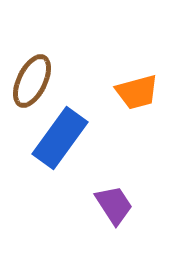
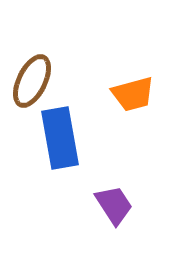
orange trapezoid: moved 4 px left, 2 px down
blue rectangle: rotated 46 degrees counterclockwise
